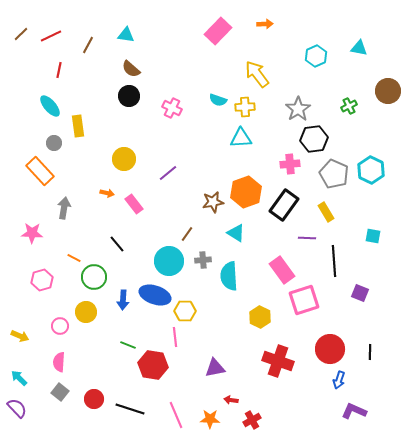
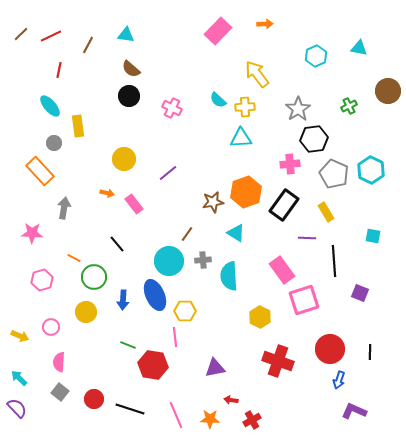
cyan semicircle at (218, 100): rotated 24 degrees clockwise
blue ellipse at (155, 295): rotated 48 degrees clockwise
pink circle at (60, 326): moved 9 px left, 1 px down
